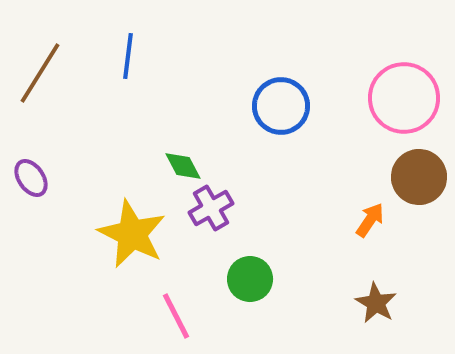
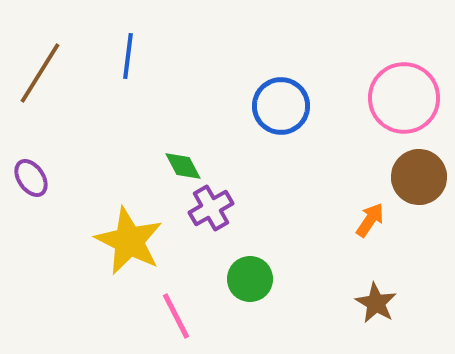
yellow star: moved 3 px left, 7 px down
